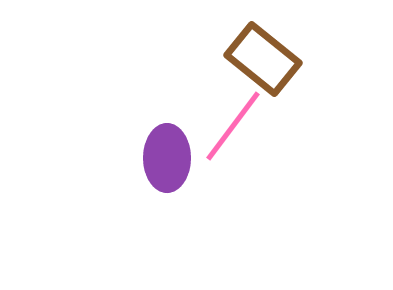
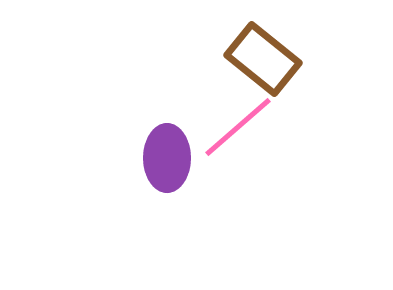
pink line: moved 5 px right, 1 px down; rotated 12 degrees clockwise
